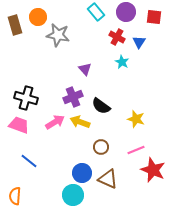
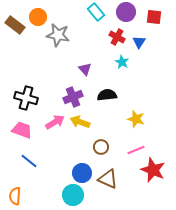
brown rectangle: rotated 36 degrees counterclockwise
black semicircle: moved 6 px right, 11 px up; rotated 138 degrees clockwise
pink trapezoid: moved 3 px right, 5 px down
